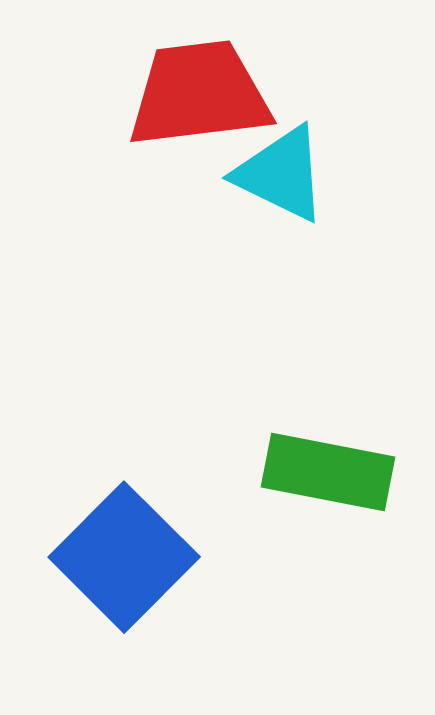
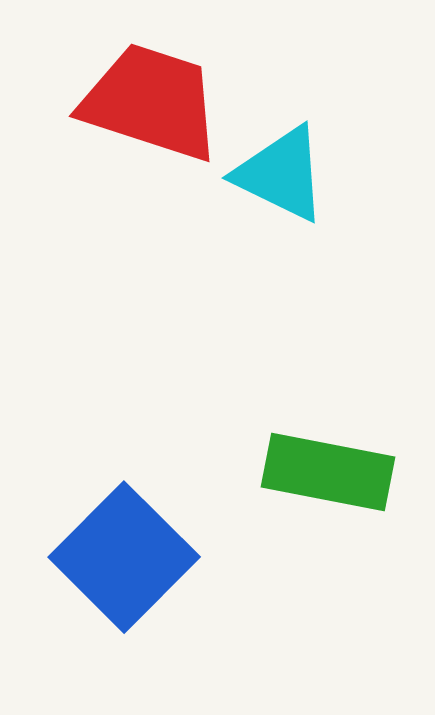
red trapezoid: moved 48 px left, 8 px down; rotated 25 degrees clockwise
